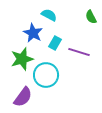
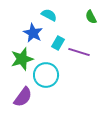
cyan rectangle: moved 3 px right
